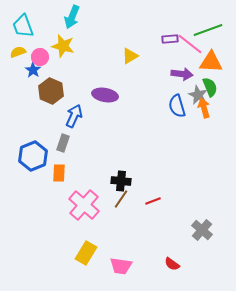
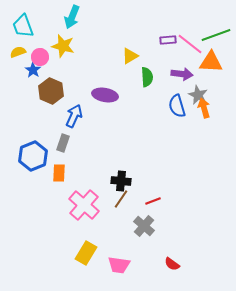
green line: moved 8 px right, 5 px down
purple rectangle: moved 2 px left, 1 px down
green semicircle: moved 63 px left, 10 px up; rotated 18 degrees clockwise
gray cross: moved 58 px left, 4 px up
pink trapezoid: moved 2 px left, 1 px up
